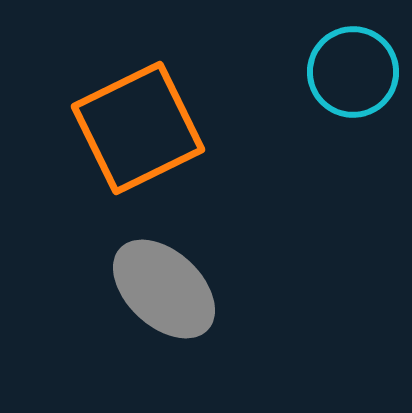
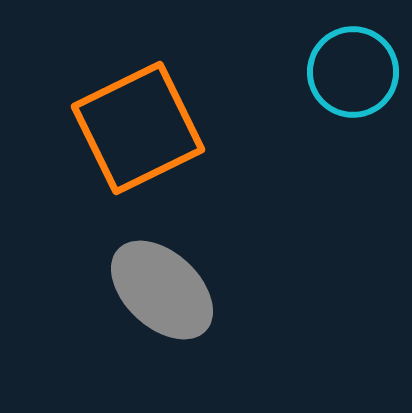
gray ellipse: moved 2 px left, 1 px down
